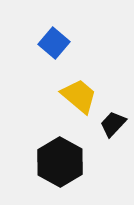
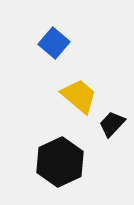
black trapezoid: moved 1 px left
black hexagon: rotated 6 degrees clockwise
